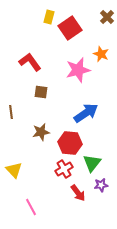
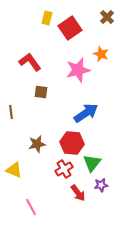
yellow rectangle: moved 2 px left, 1 px down
brown star: moved 4 px left, 12 px down
red hexagon: moved 2 px right
yellow triangle: rotated 24 degrees counterclockwise
